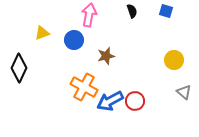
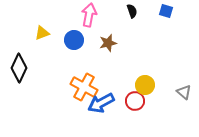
brown star: moved 2 px right, 13 px up
yellow circle: moved 29 px left, 25 px down
blue arrow: moved 9 px left, 2 px down
